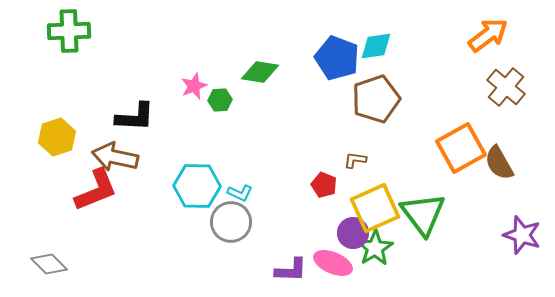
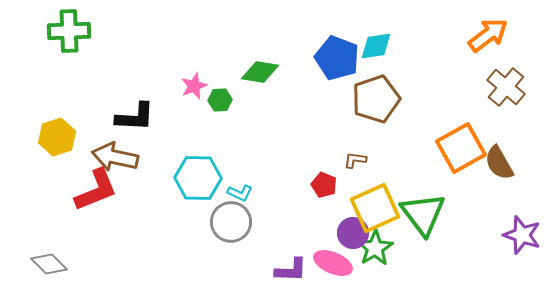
cyan hexagon: moved 1 px right, 8 px up
